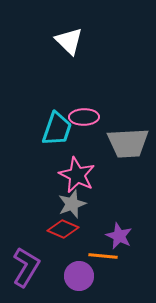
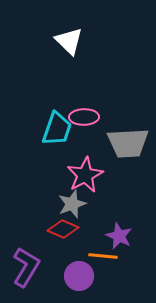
pink star: moved 8 px right; rotated 18 degrees clockwise
